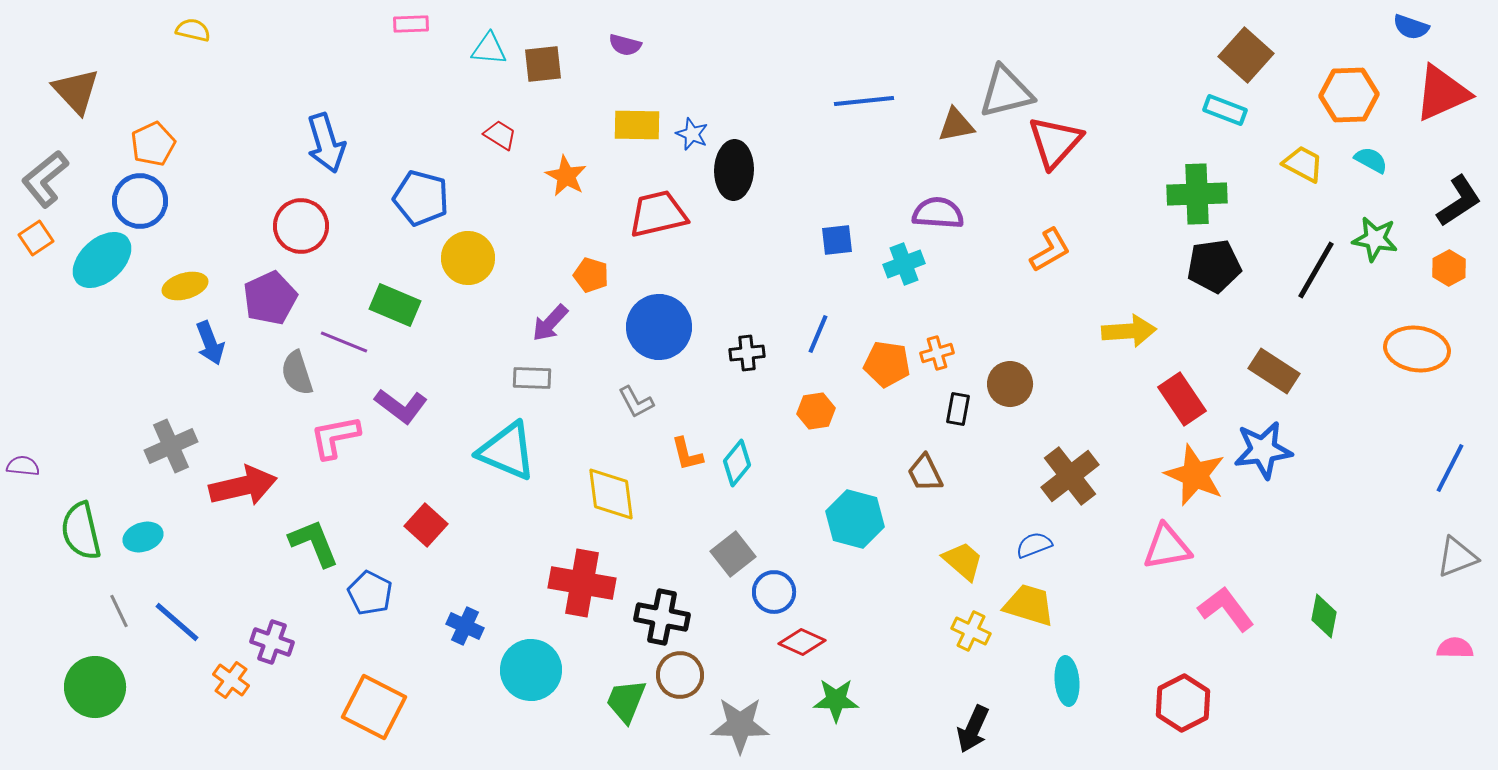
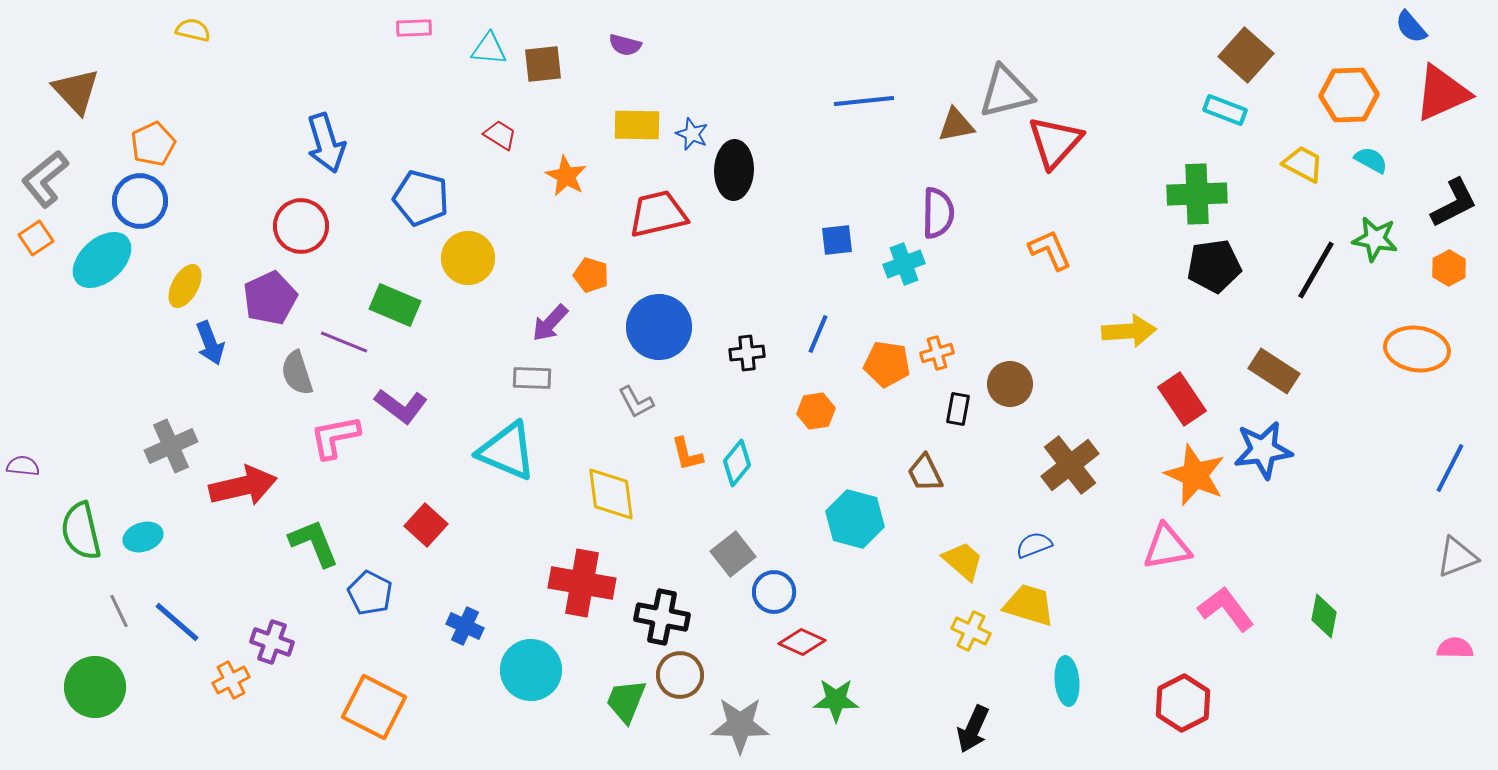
pink rectangle at (411, 24): moved 3 px right, 4 px down
blue semicircle at (1411, 27): rotated 30 degrees clockwise
black L-shape at (1459, 201): moved 5 px left, 2 px down; rotated 6 degrees clockwise
purple semicircle at (938, 213): rotated 87 degrees clockwise
orange L-shape at (1050, 250): rotated 84 degrees counterclockwise
yellow ellipse at (185, 286): rotated 45 degrees counterclockwise
brown cross at (1070, 476): moved 11 px up
orange cross at (231, 680): rotated 27 degrees clockwise
